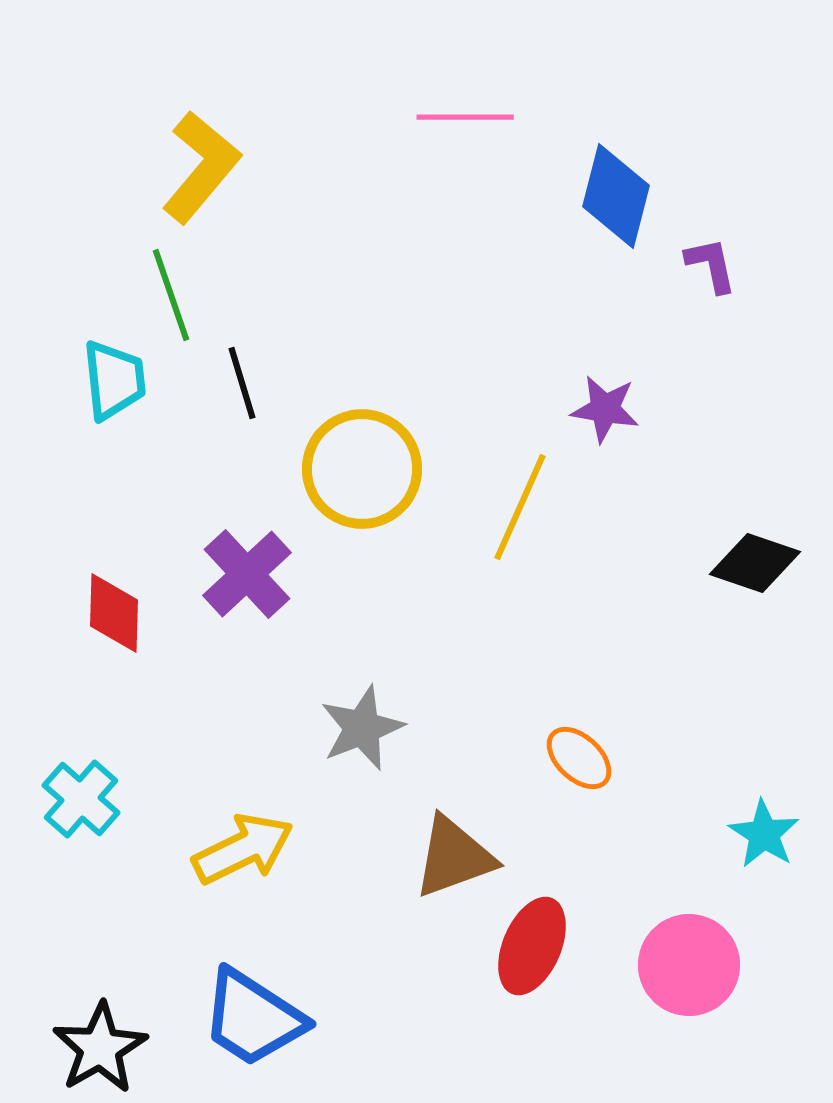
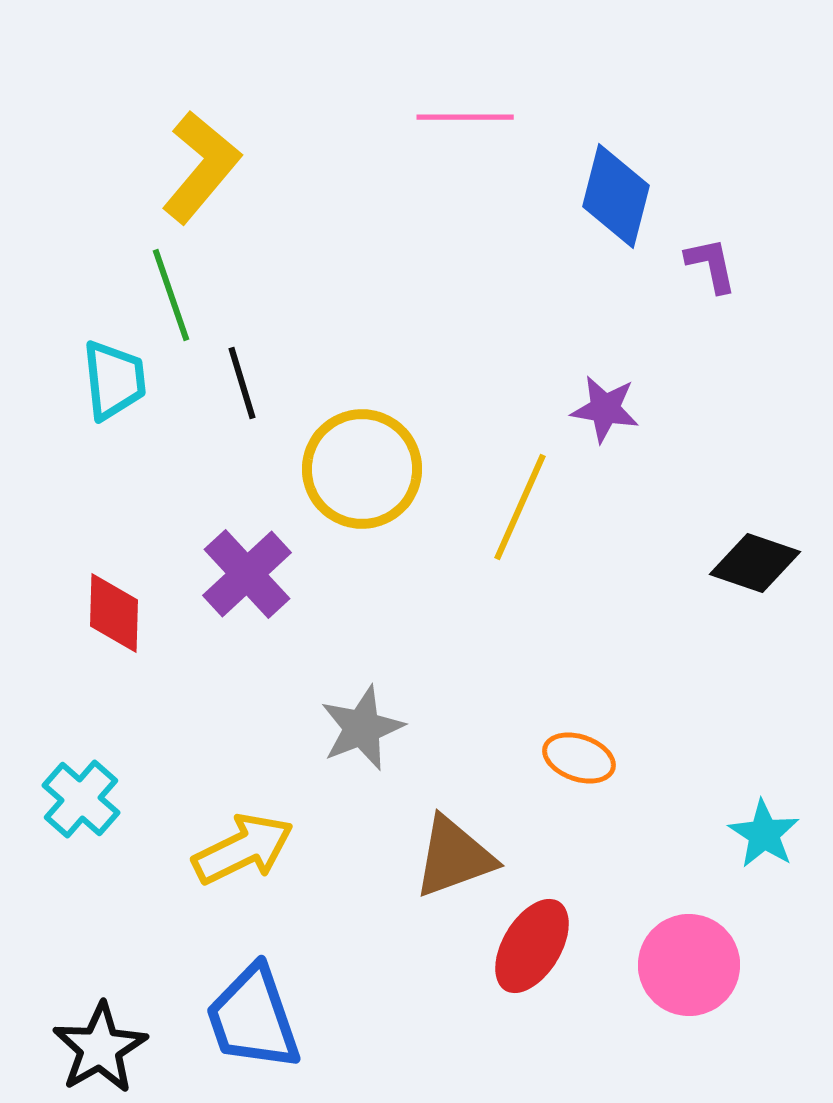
orange ellipse: rotated 24 degrees counterclockwise
red ellipse: rotated 8 degrees clockwise
blue trapezoid: rotated 38 degrees clockwise
